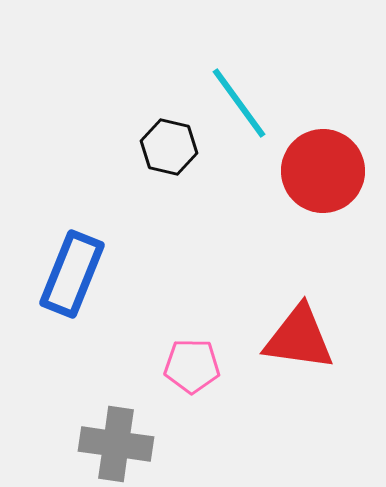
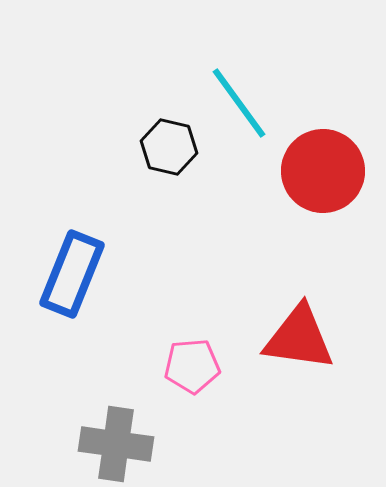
pink pentagon: rotated 6 degrees counterclockwise
